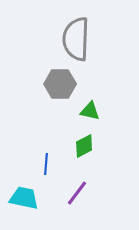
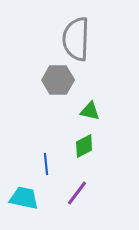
gray hexagon: moved 2 px left, 4 px up
blue line: rotated 10 degrees counterclockwise
